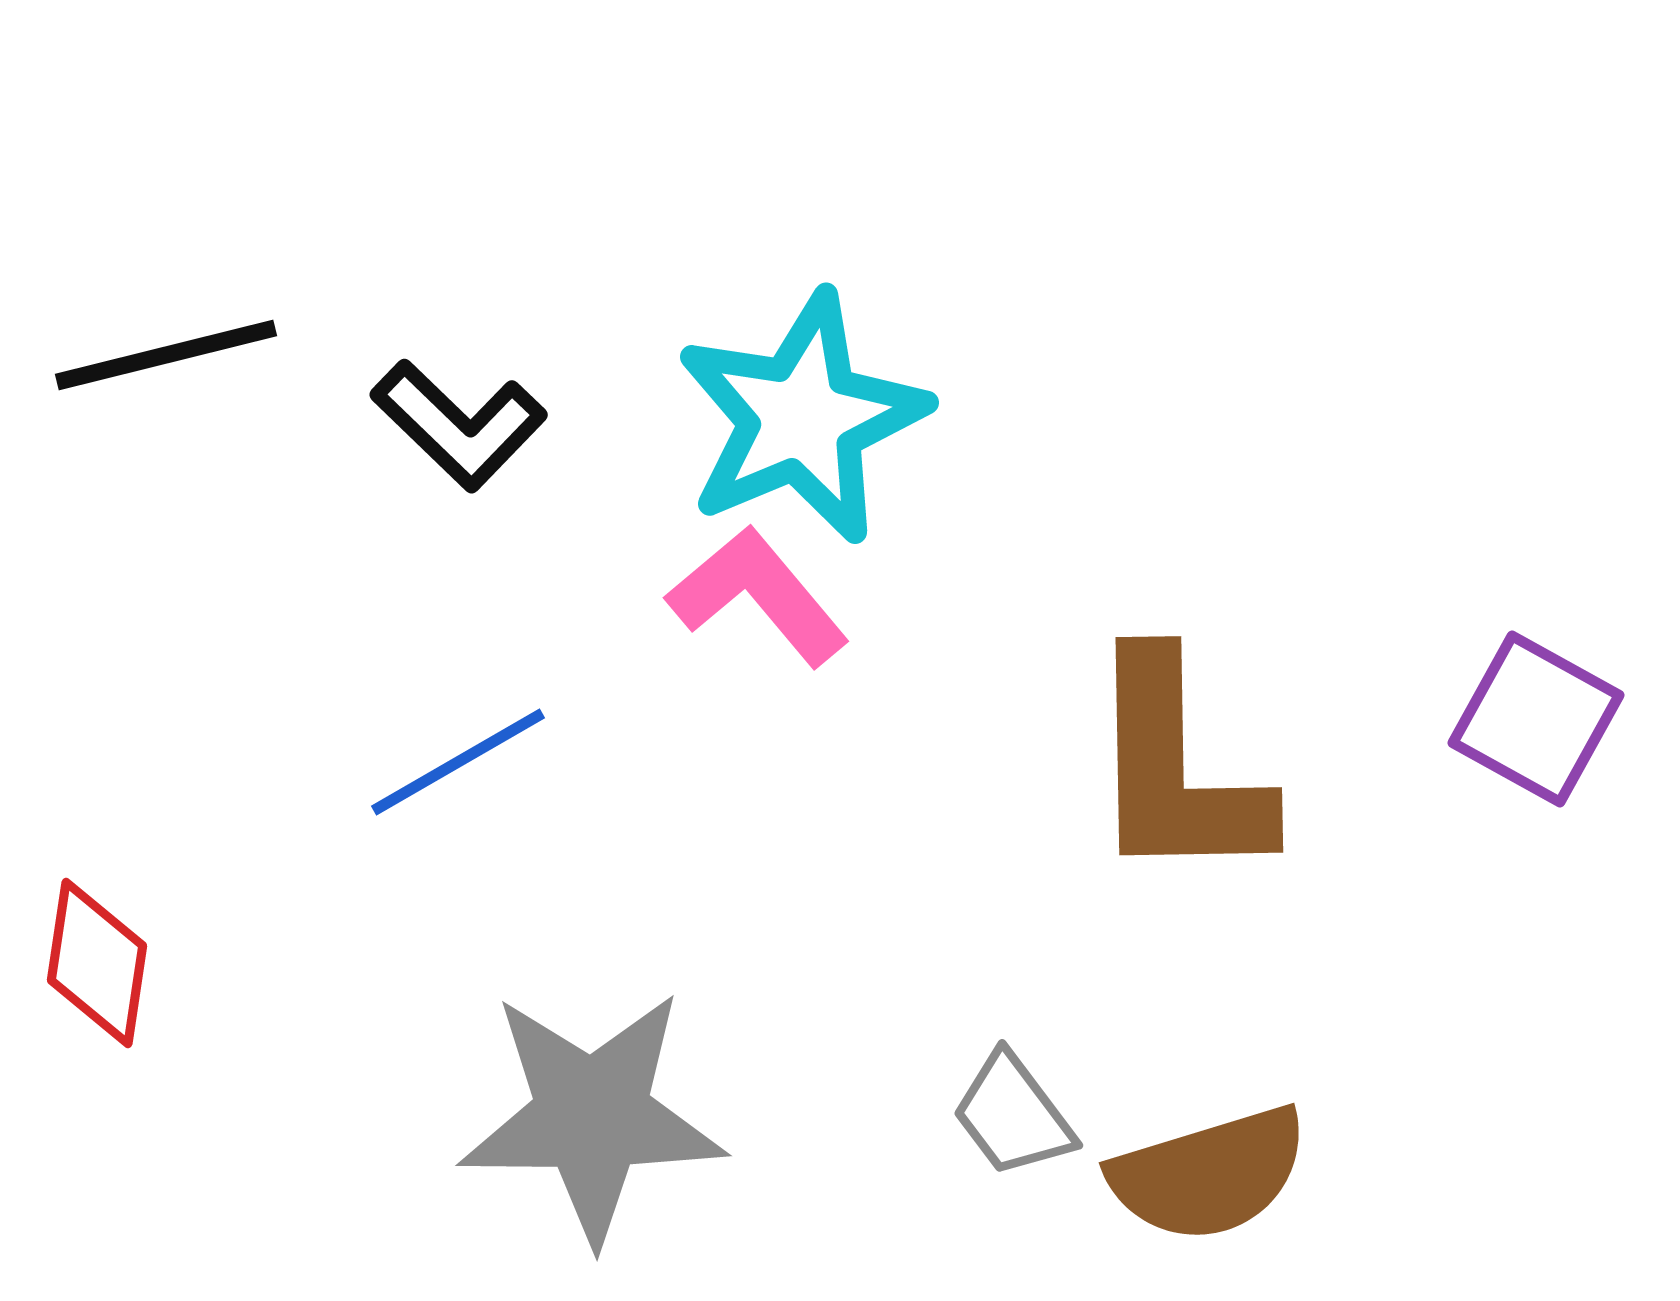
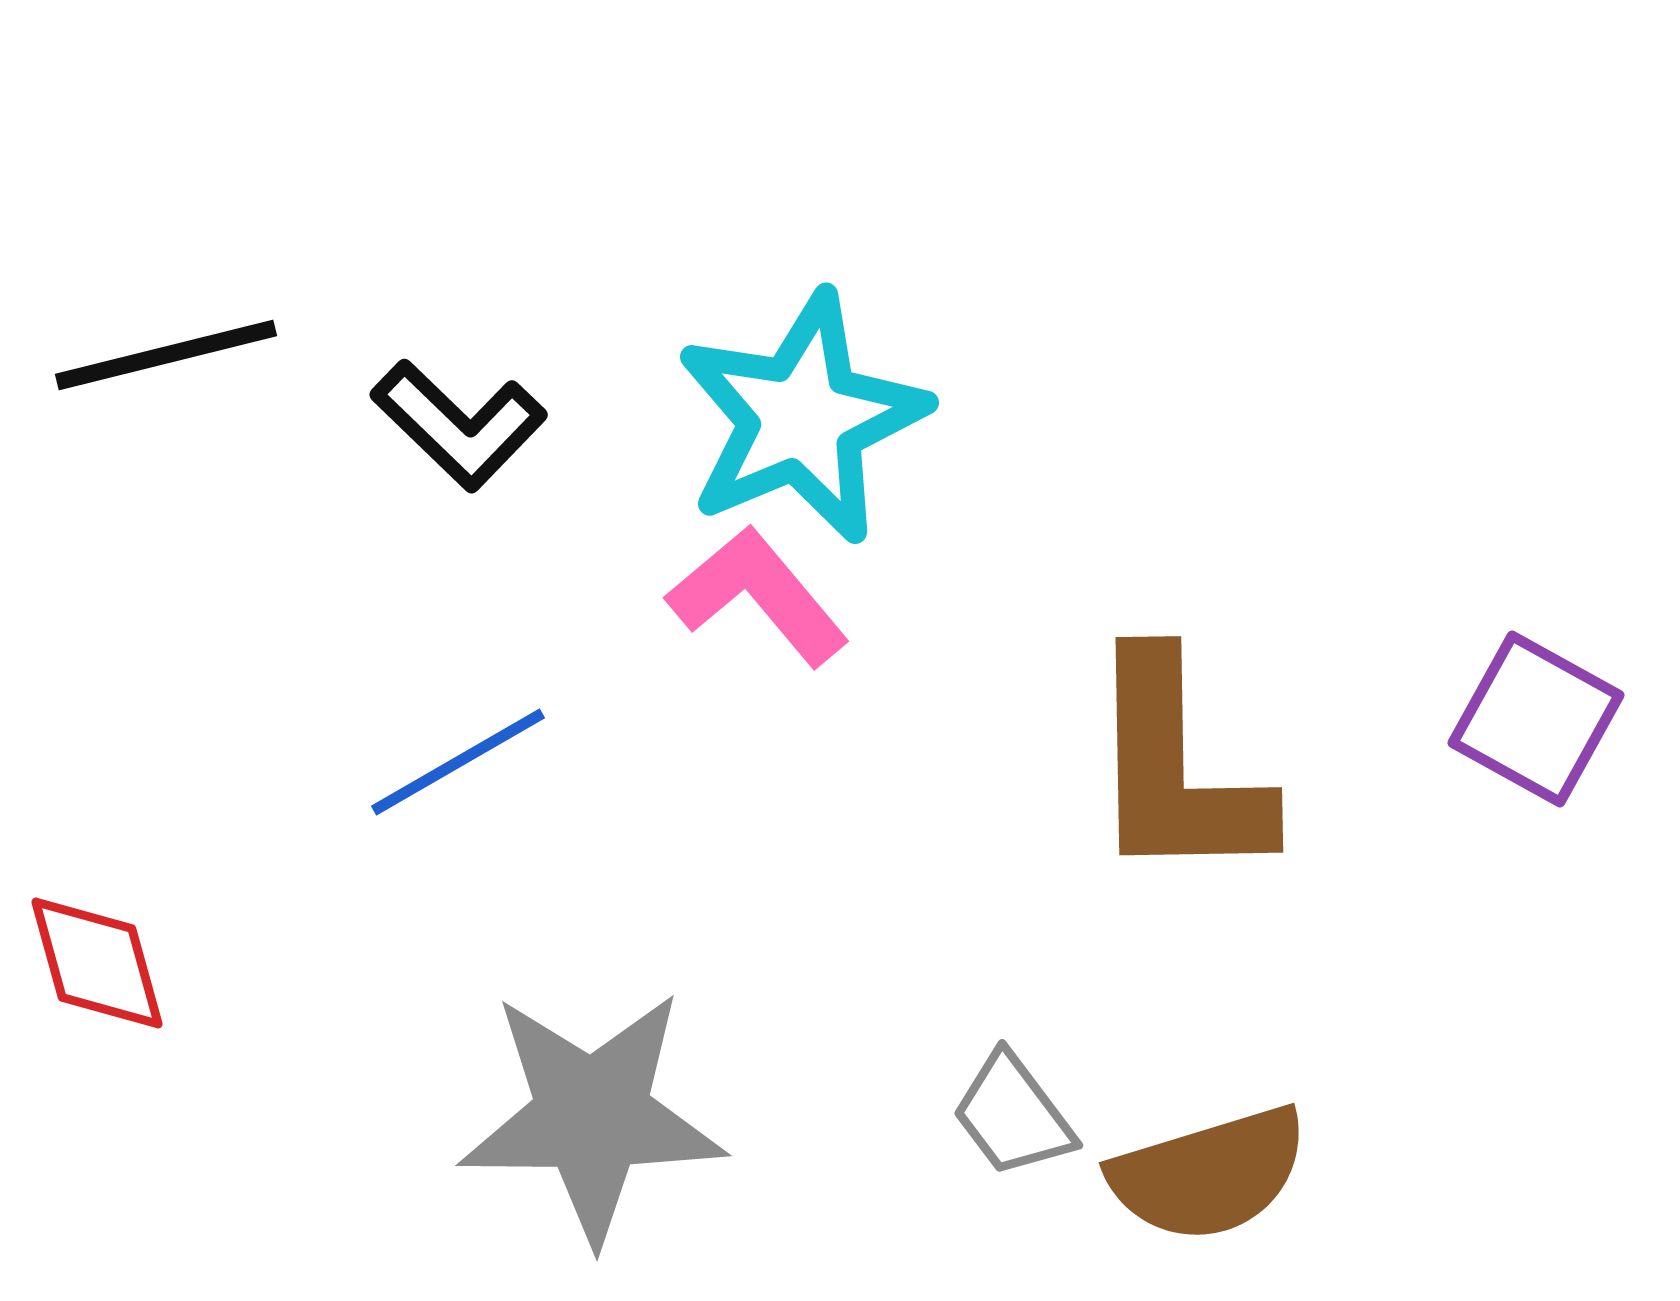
red diamond: rotated 24 degrees counterclockwise
